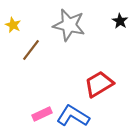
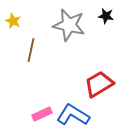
black star: moved 14 px left, 5 px up; rotated 21 degrees counterclockwise
yellow star: moved 4 px up
brown line: rotated 25 degrees counterclockwise
blue L-shape: moved 1 px up
